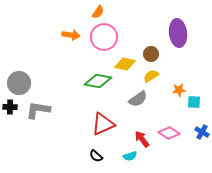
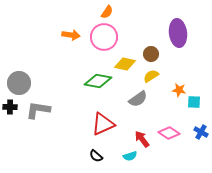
orange semicircle: moved 9 px right
orange star: rotated 16 degrees clockwise
blue cross: moved 1 px left
